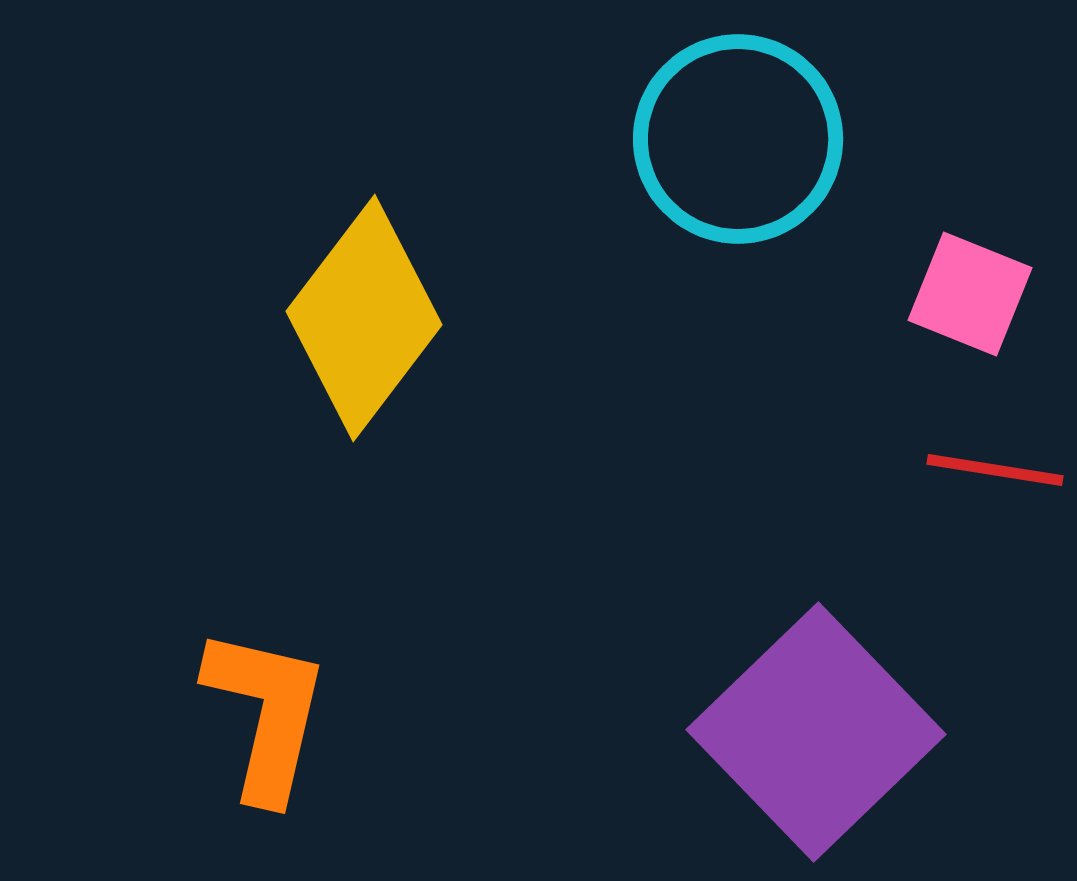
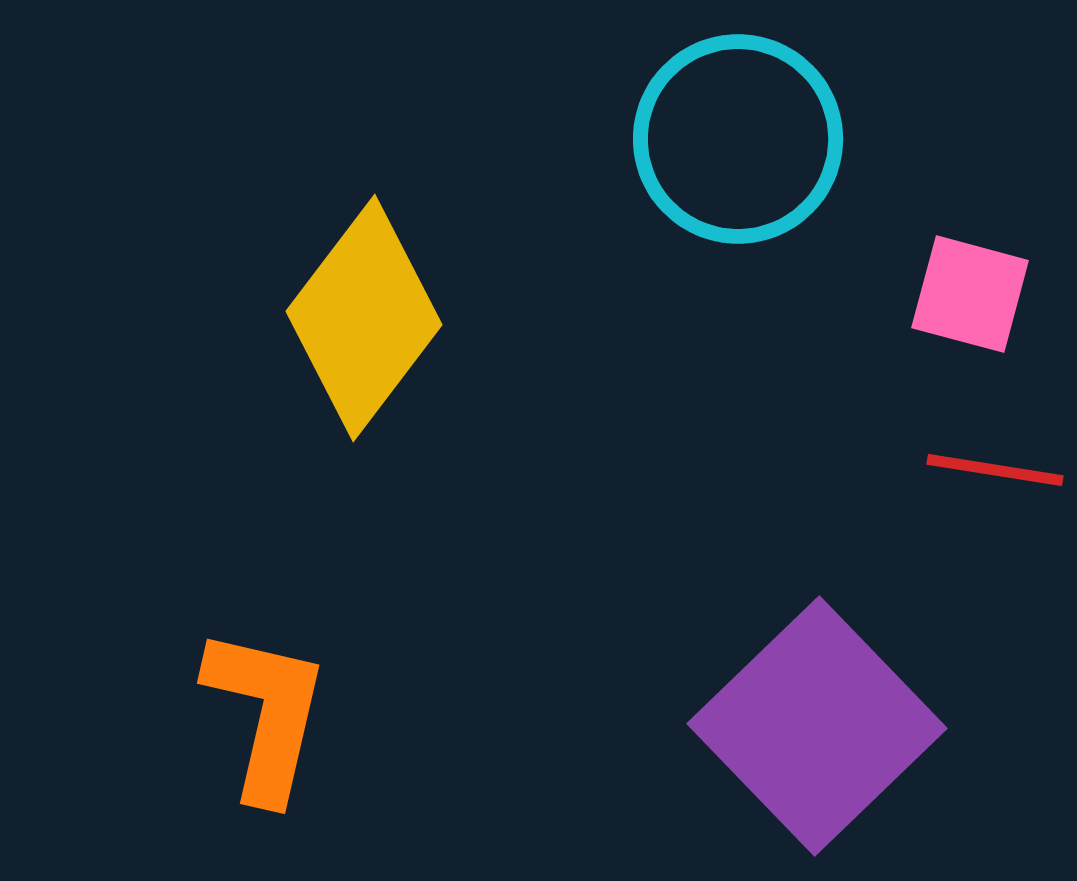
pink square: rotated 7 degrees counterclockwise
purple square: moved 1 px right, 6 px up
